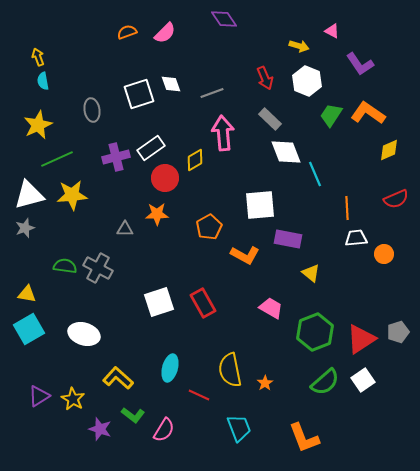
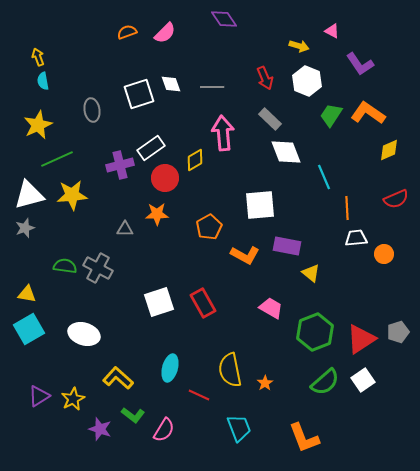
gray line at (212, 93): moved 6 px up; rotated 20 degrees clockwise
purple cross at (116, 157): moved 4 px right, 8 px down
cyan line at (315, 174): moved 9 px right, 3 px down
purple rectangle at (288, 239): moved 1 px left, 7 px down
yellow star at (73, 399): rotated 15 degrees clockwise
